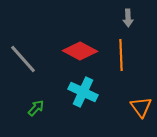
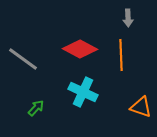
red diamond: moved 2 px up
gray line: rotated 12 degrees counterclockwise
orange triangle: rotated 35 degrees counterclockwise
